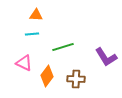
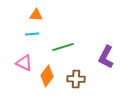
purple L-shape: rotated 60 degrees clockwise
